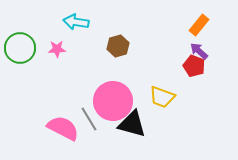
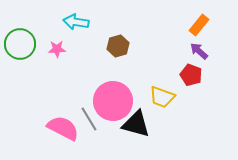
green circle: moved 4 px up
red pentagon: moved 3 px left, 9 px down
black triangle: moved 4 px right
